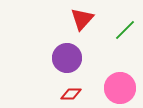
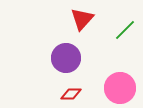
purple circle: moved 1 px left
